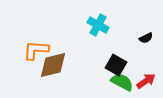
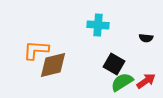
cyan cross: rotated 25 degrees counterclockwise
black semicircle: rotated 32 degrees clockwise
black square: moved 2 px left, 1 px up
green semicircle: rotated 60 degrees counterclockwise
